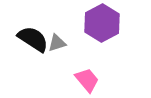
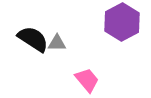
purple hexagon: moved 20 px right, 1 px up
gray triangle: rotated 18 degrees clockwise
